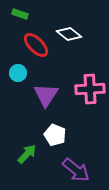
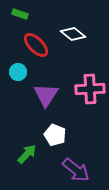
white diamond: moved 4 px right
cyan circle: moved 1 px up
